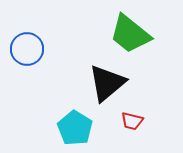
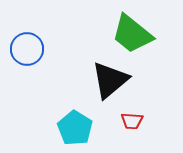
green trapezoid: moved 2 px right
black triangle: moved 3 px right, 3 px up
red trapezoid: rotated 10 degrees counterclockwise
